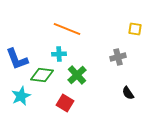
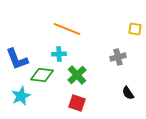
red square: moved 12 px right; rotated 12 degrees counterclockwise
